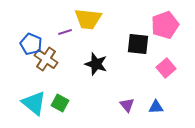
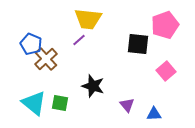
purple line: moved 14 px right, 8 px down; rotated 24 degrees counterclockwise
brown cross: rotated 15 degrees clockwise
black star: moved 3 px left, 22 px down
pink square: moved 3 px down
green square: rotated 18 degrees counterclockwise
blue triangle: moved 2 px left, 7 px down
